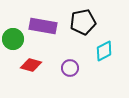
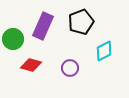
black pentagon: moved 2 px left; rotated 10 degrees counterclockwise
purple rectangle: rotated 76 degrees counterclockwise
